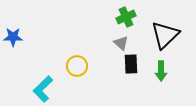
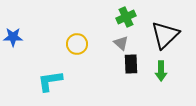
yellow circle: moved 22 px up
cyan L-shape: moved 7 px right, 8 px up; rotated 36 degrees clockwise
